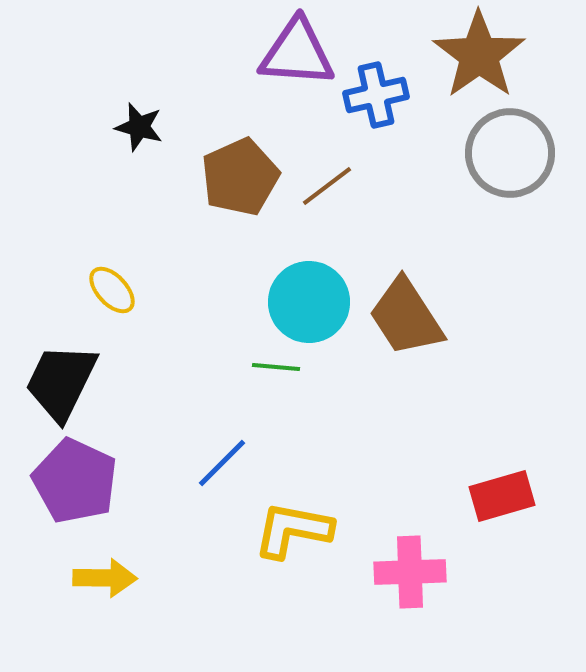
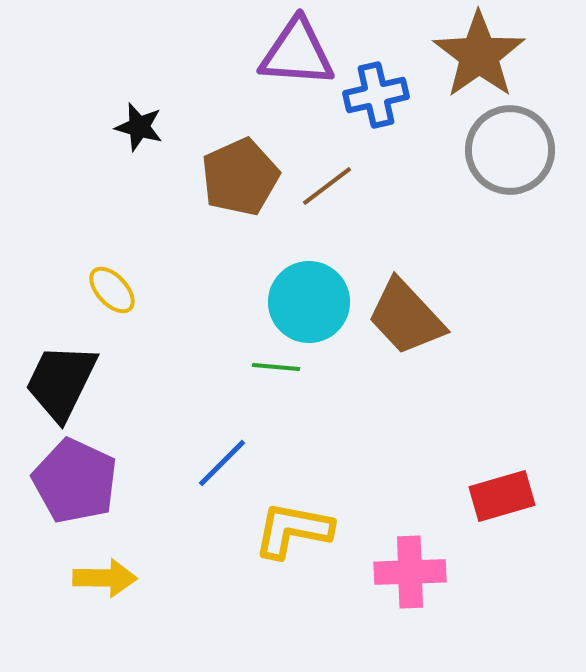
gray circle: moved 3 px up
brown trapezoid: rotated 10 degrees counterclockwise
